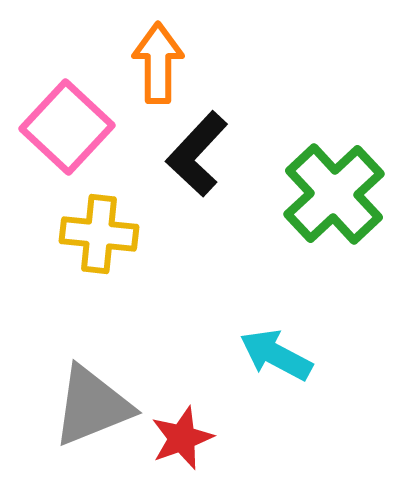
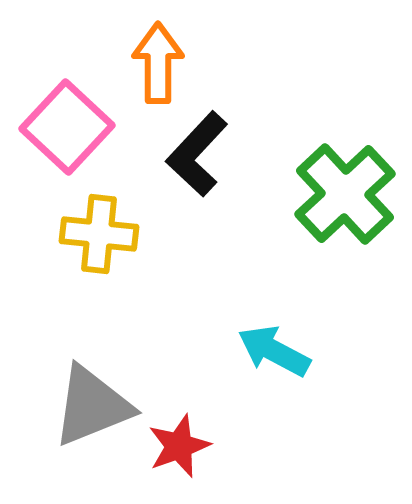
green cross: moved 11 px right
cyan arrow: moved 2 px left, 4 px up
red star: moved 3 px left, 8 px down
